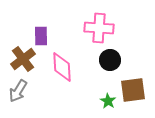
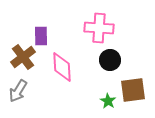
brown cross: moved 2 px up
